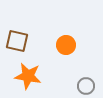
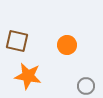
orange circle: moved 1 px right
